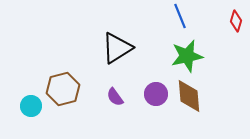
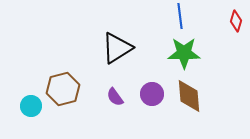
blue line: rotated 15 degrees clockwise
green star: moved 3 px left, 3 px up; rotated 12 degrees clockwise
purple circle: moved 4 px left
